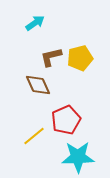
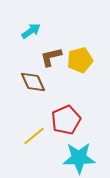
cyan arrow: moved 4 px left, 8 px down
yellow pentagon: moved 2 px down
brown diamond: moved 5 px left, 3 px up
cyan star: moved 1 px right, 1 px down
